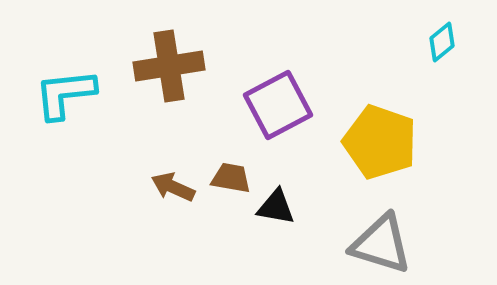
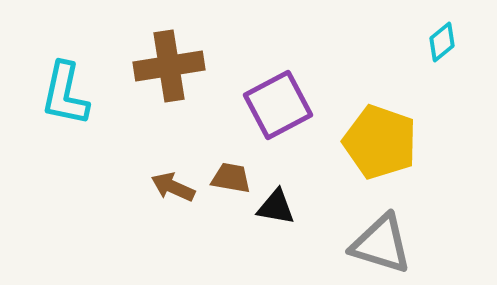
cyan L-shape: rotated 72 degrees counterclockwise
